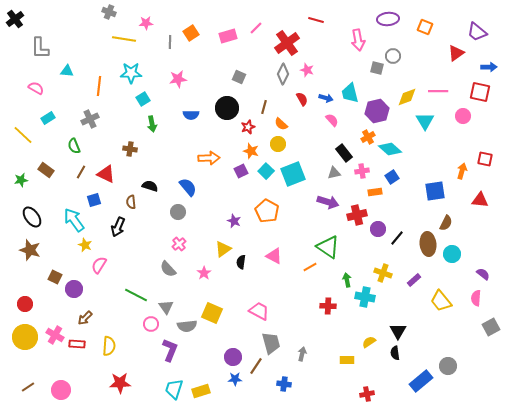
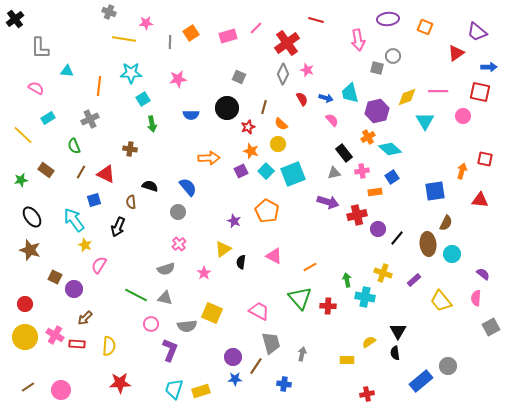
green triangle at (328, 247): moved 28 px left, 51 px down; rotated 15 degrees clockwise
gray semicircle at (168, 269): moved 2 px left; rotated 66 degrees counterclockwise
gray triangle at (166, 307): moved 1 px left, 9 px up; rotated 42 degrees counterclockwise
